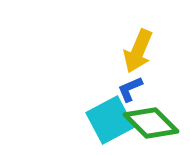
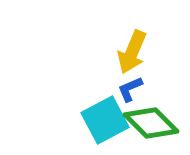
yellow arrow: moved 6 px left, 1 px down
cyan square: moved 5 px left
